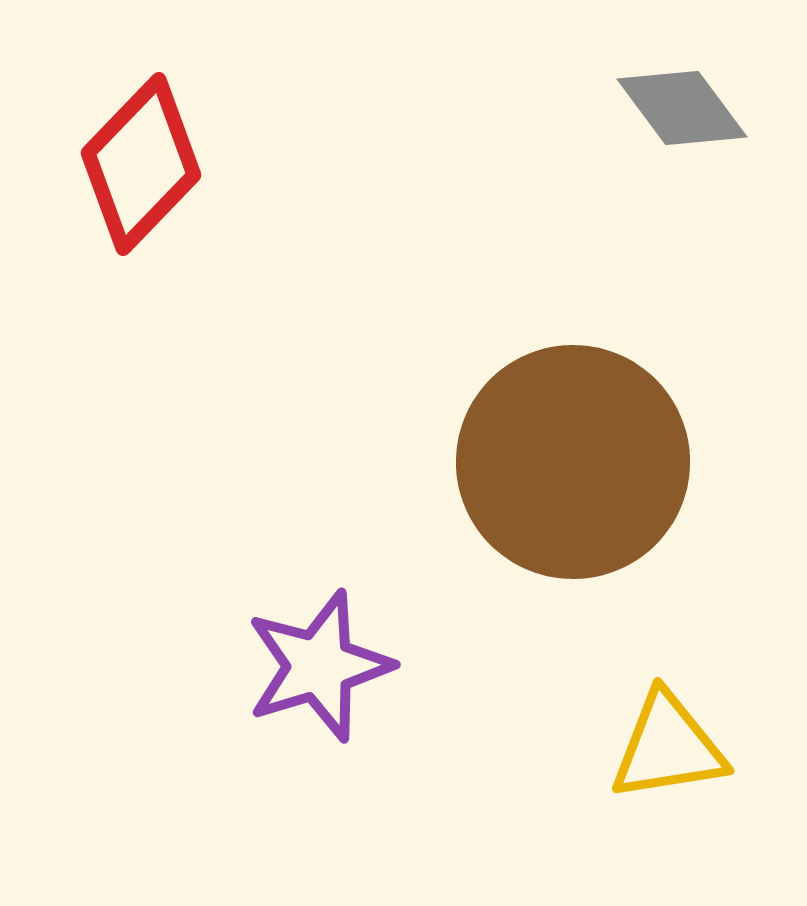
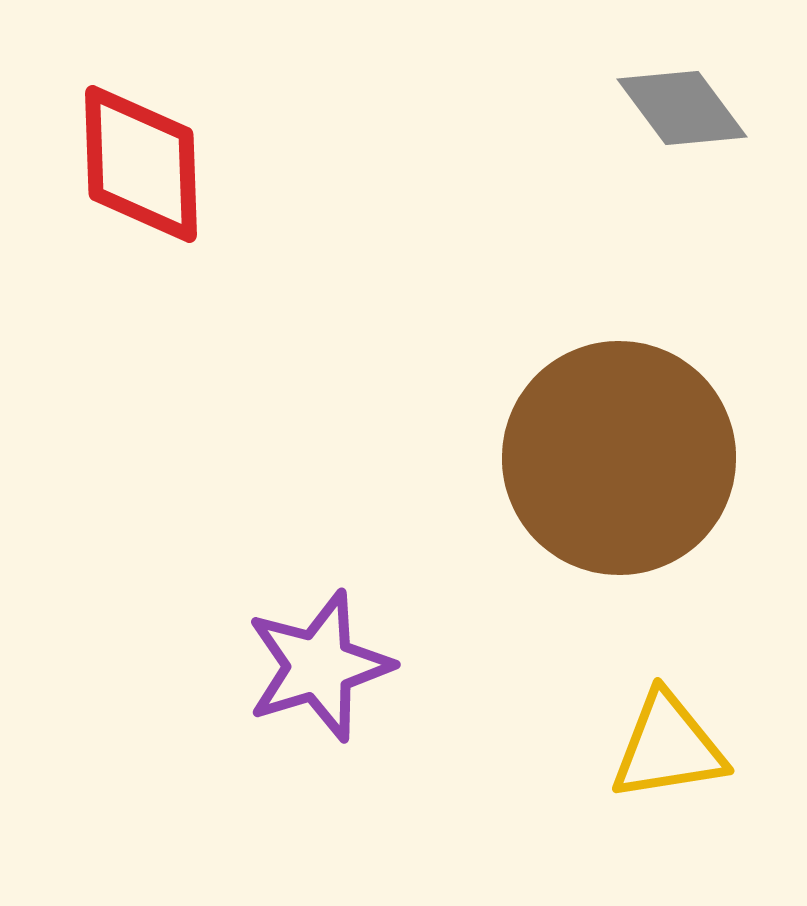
red diamond: rotated 46 degrees counterclockwise
brown circle: moved 46 px right, 4 px up
